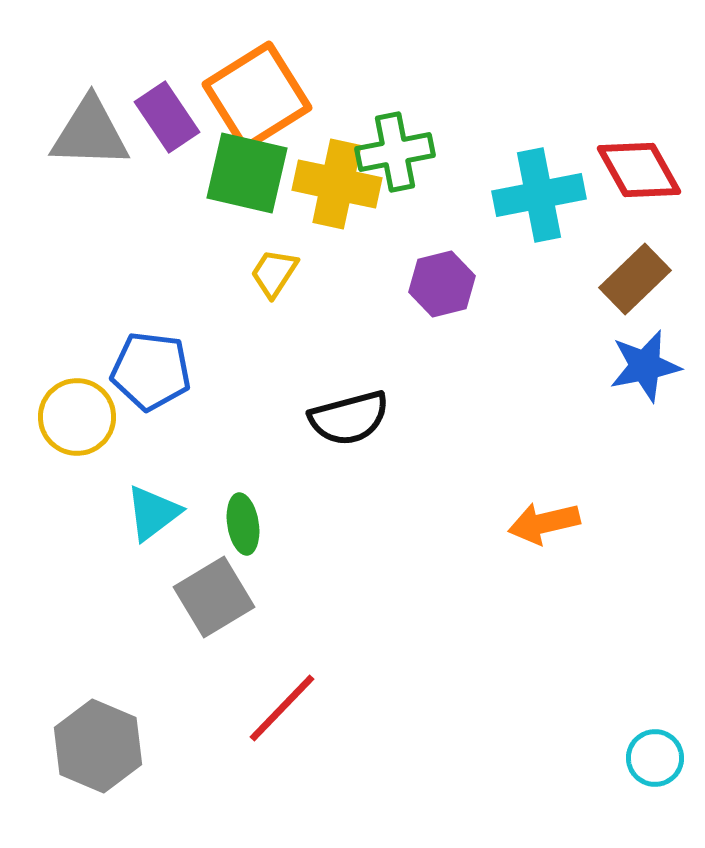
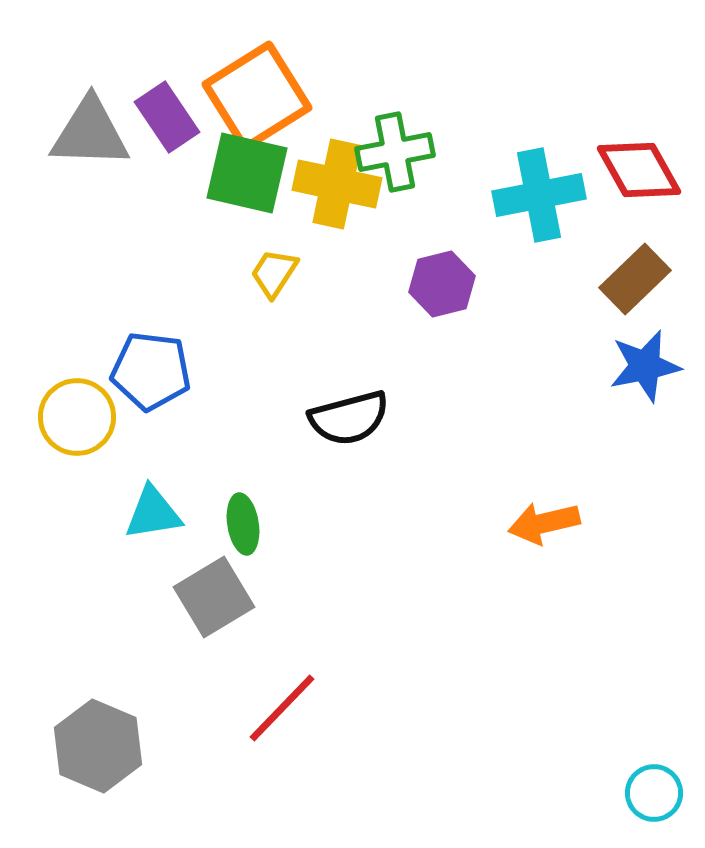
cyan triangle: rotated 28 degrees clockwise
cyan circle: moved 1 px left, 35 px down
